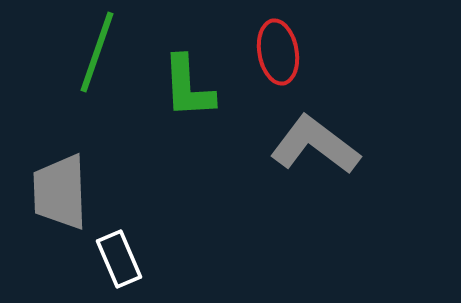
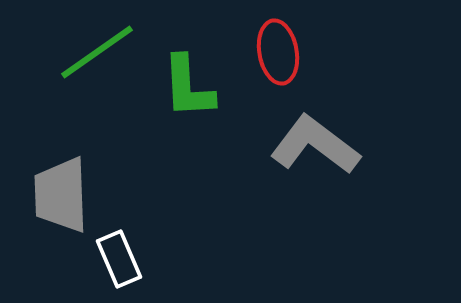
green line: rotated 36 degrees clockwise
gray trapezoid: moved 1 px right, 3 px down
